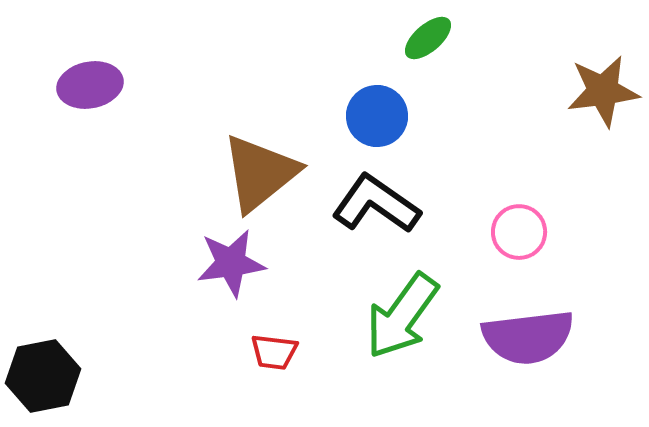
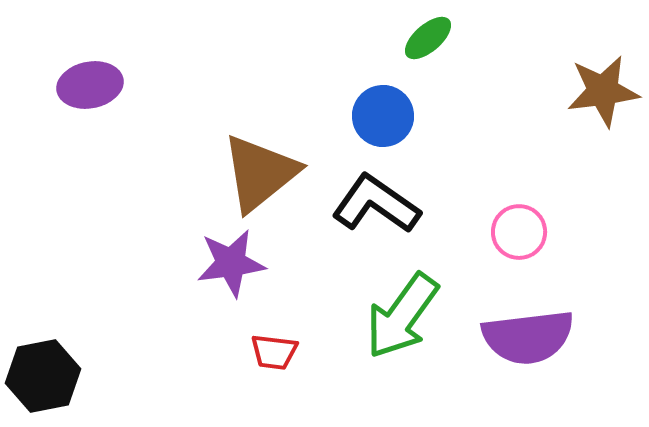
blue circle: moved 6 px right
